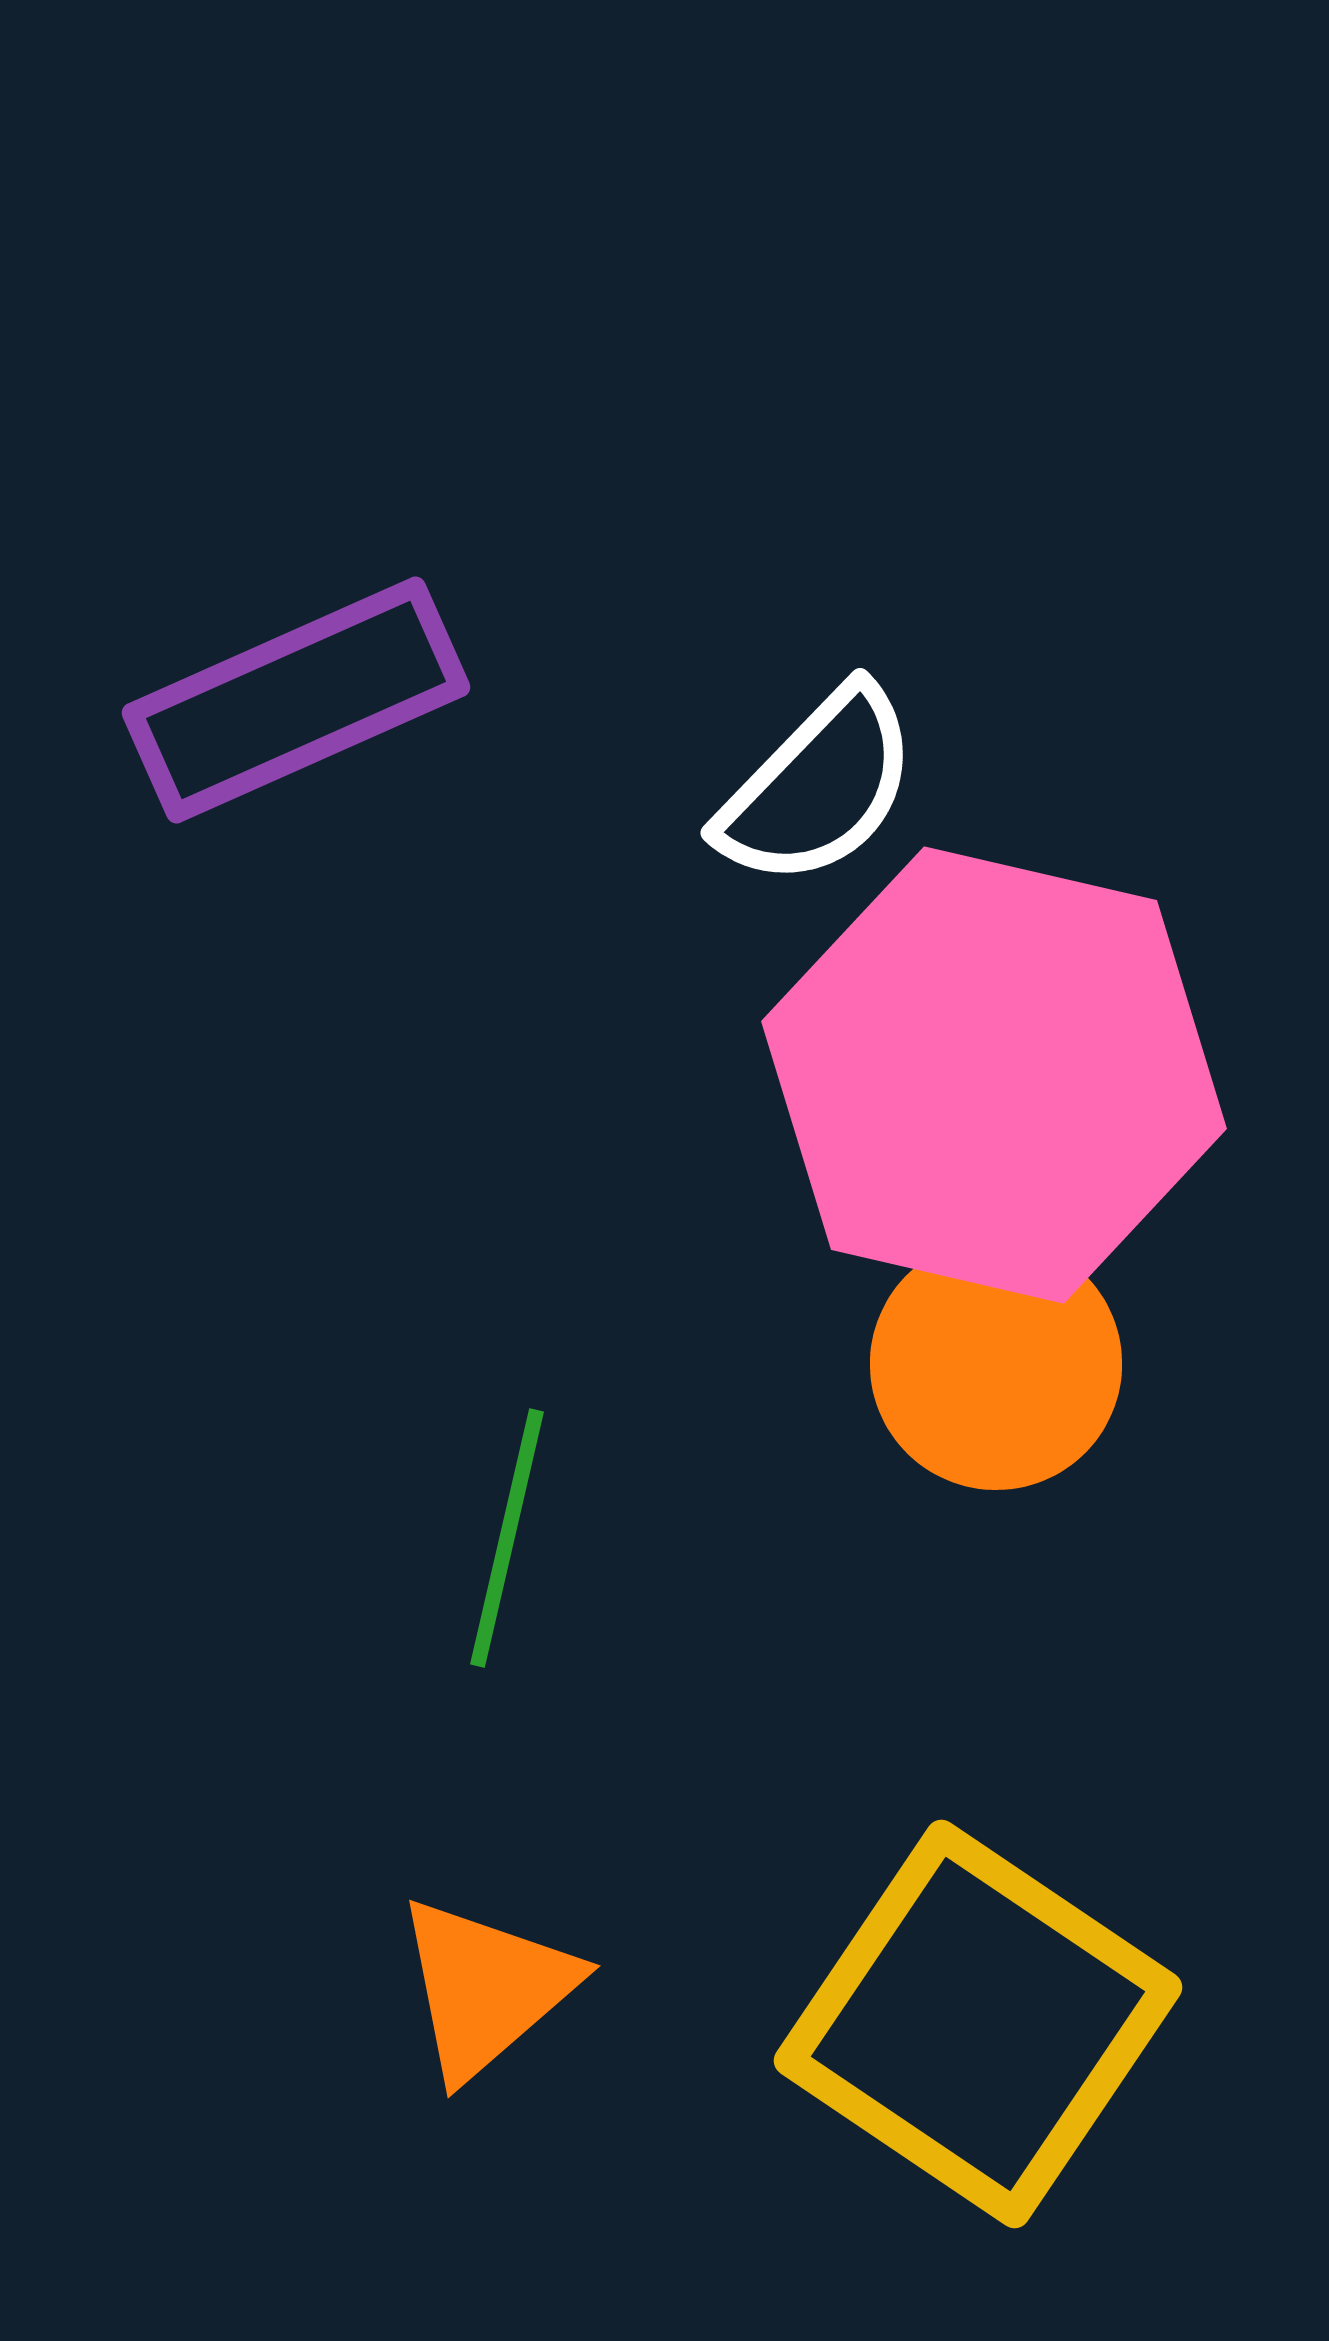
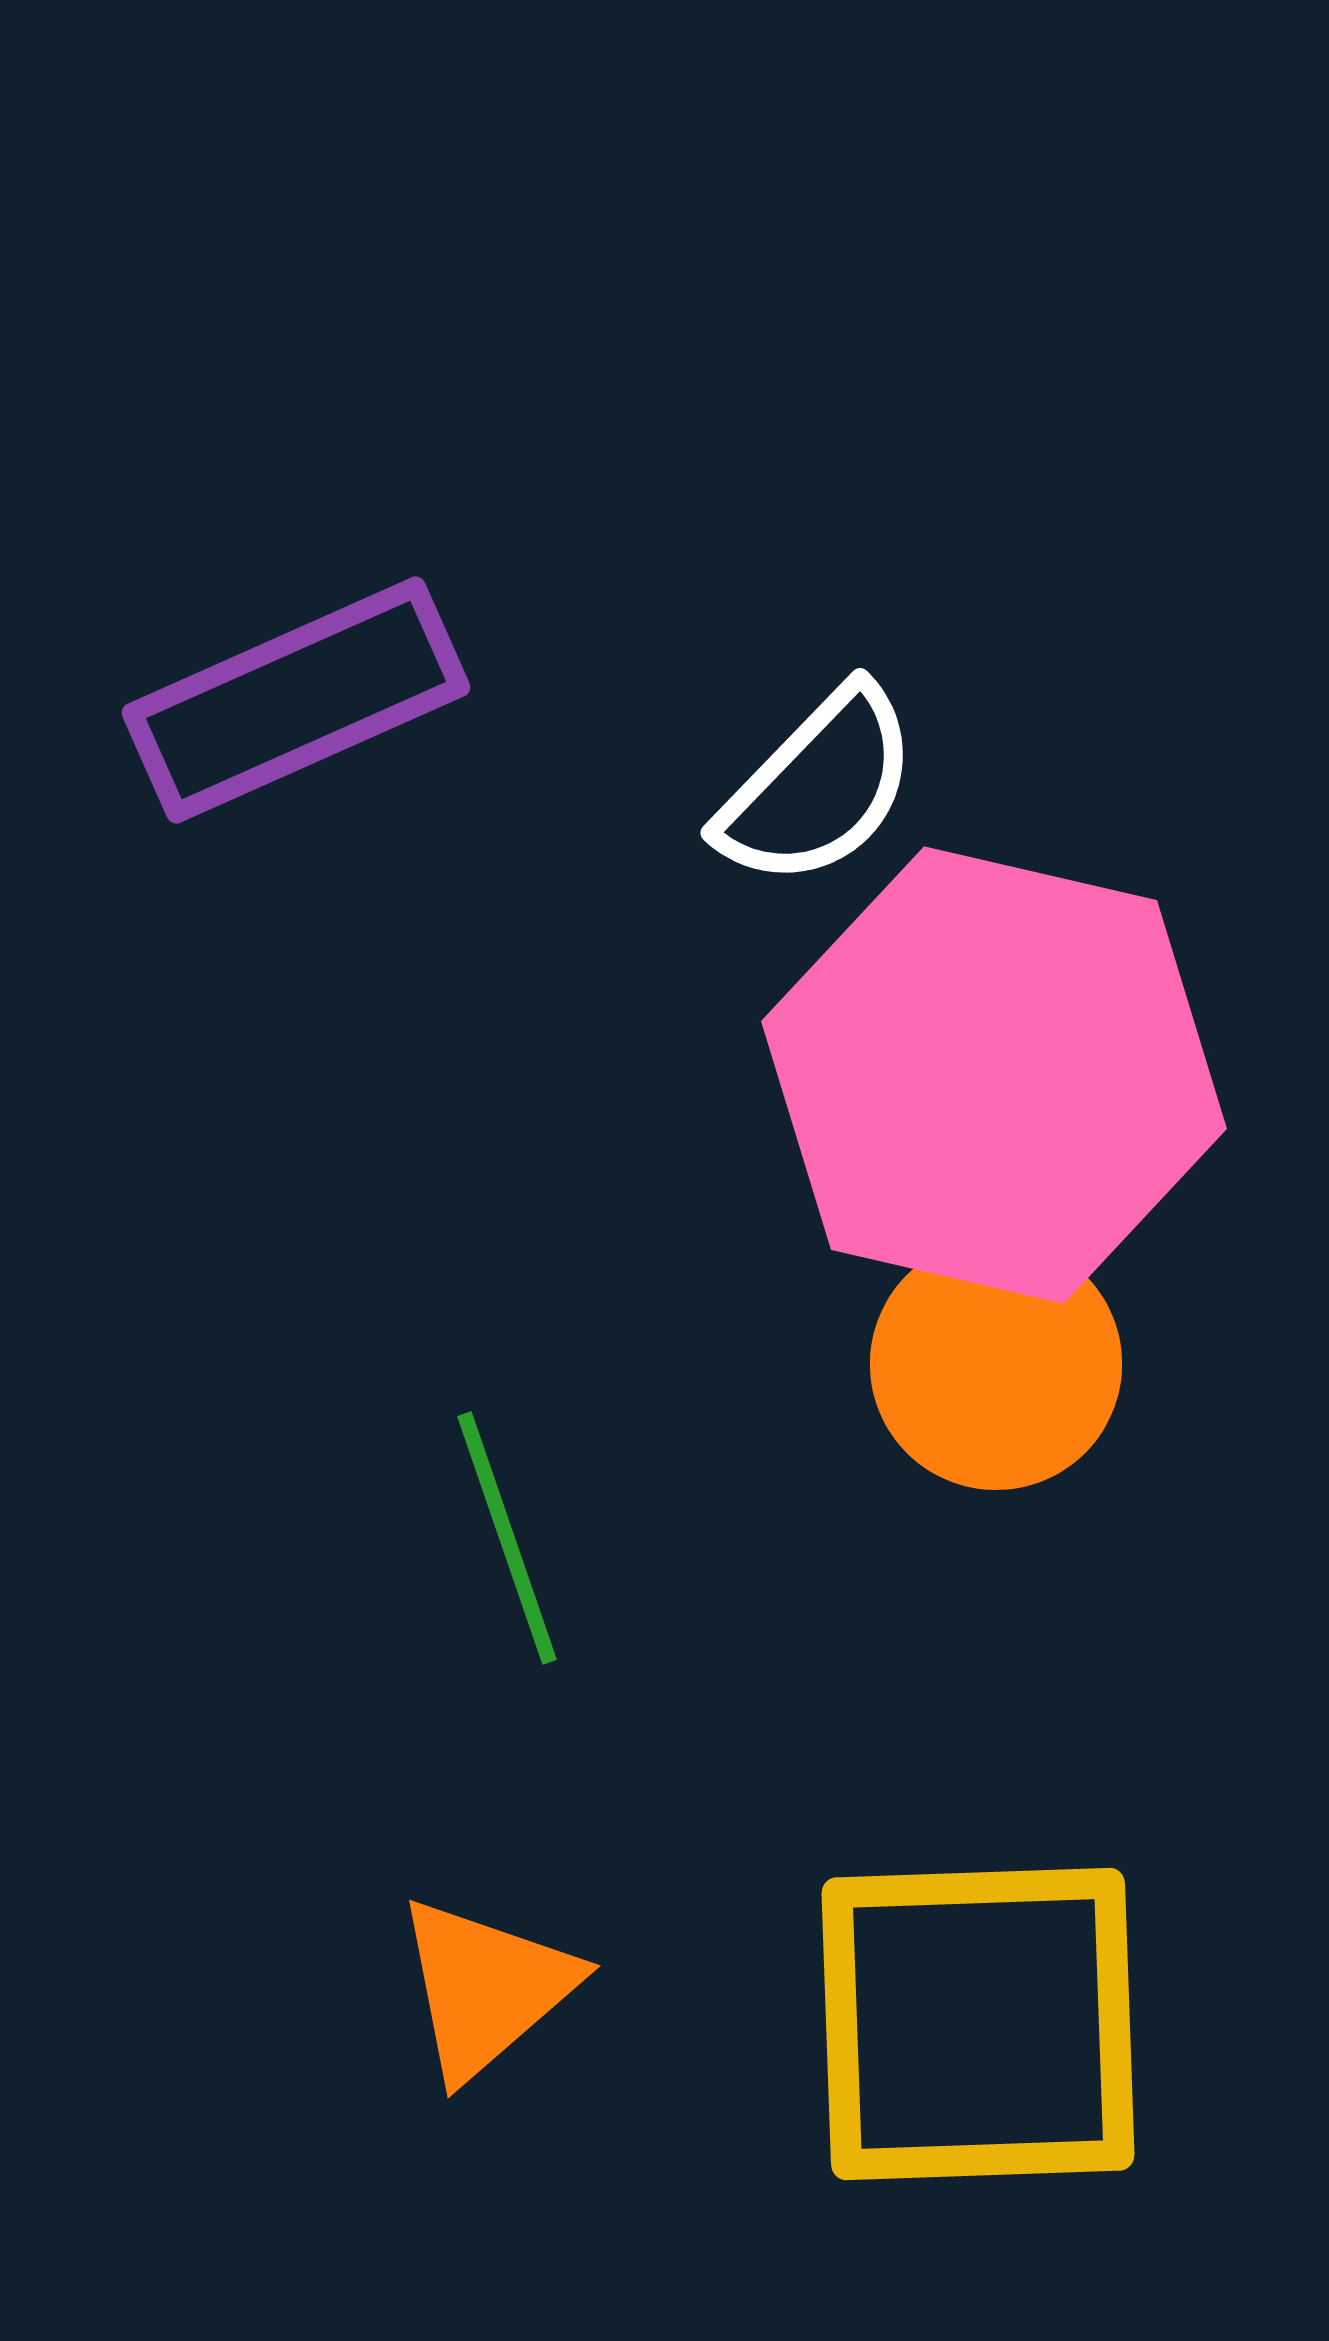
green line: rotated 32 degrees counterclockwise
yellow square: rotated 36 degrees counterclockwise
